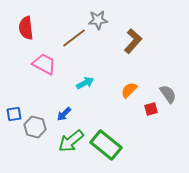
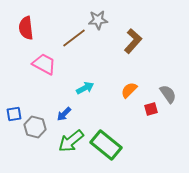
cyan arrow: moved 5 px down
